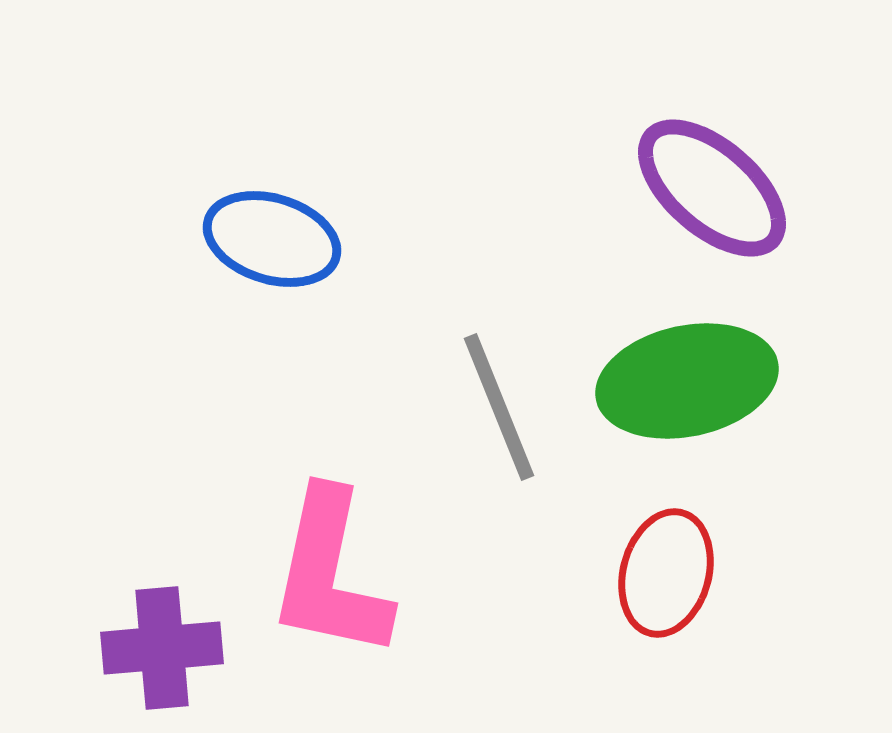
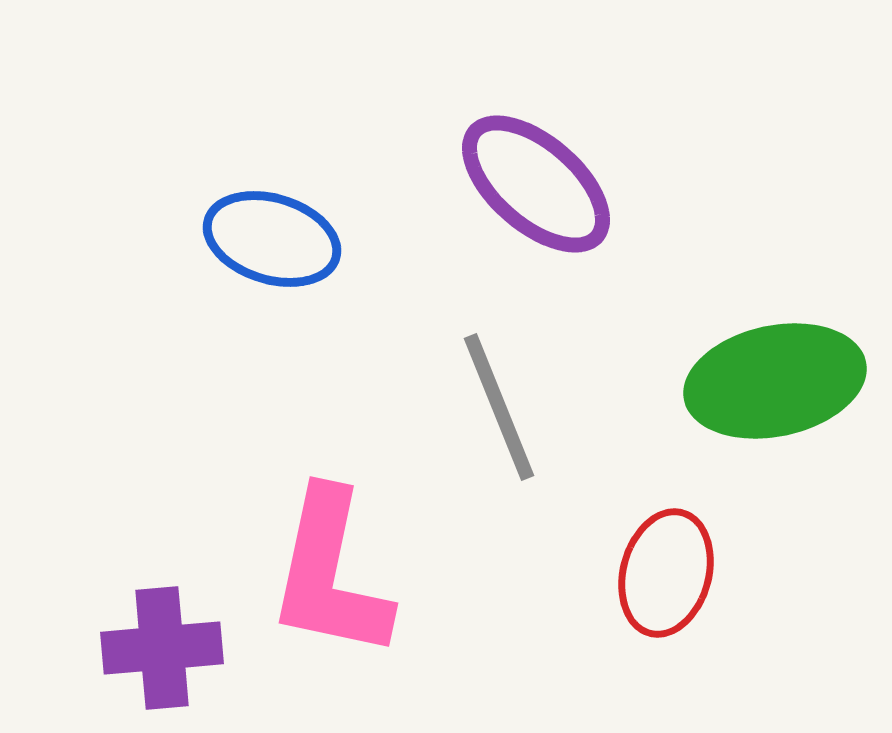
purple ellipse: moved 176 px left, 4 px up
green ellipse: moved 88 px right
